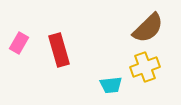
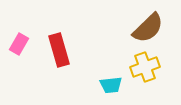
pink rectangle: moved 1 px down
